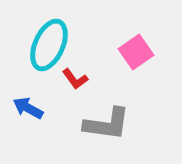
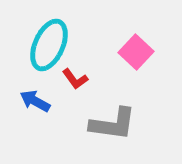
pink square: rotated 12 degrees counterclockwise
blue arrow: moved 7 px right, 7 px up
gray L-shape: moved 6 px right
